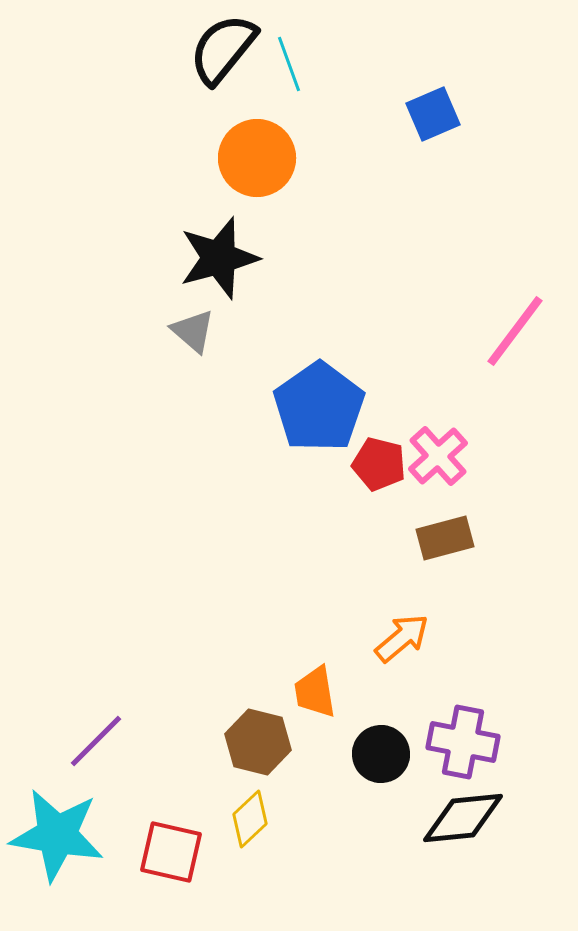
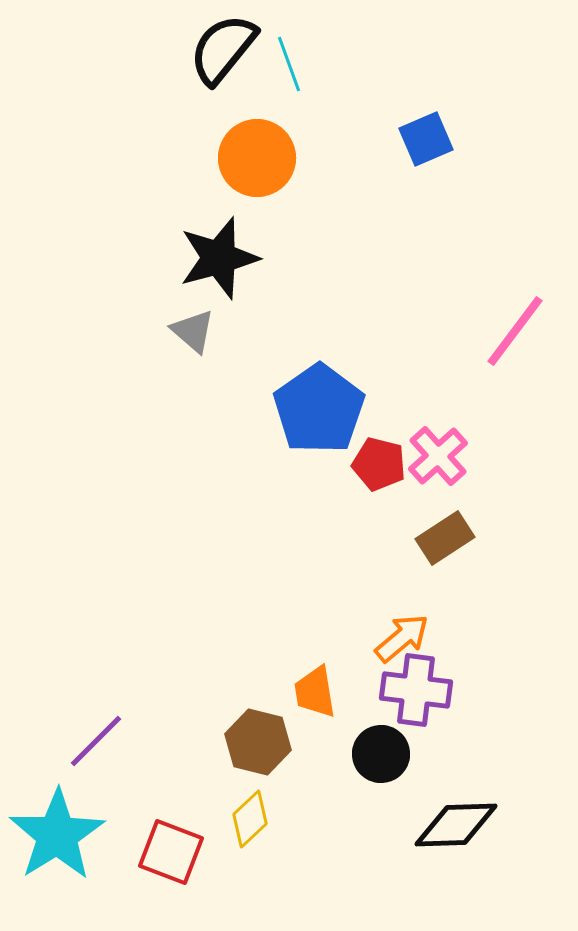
blue square: moved 7 px left, 25 px down
blue pentagon: moved 2 px down
brown rectangle: rotated 18 degrees counterclockwise
purple cross: moved 47 px left, 52 px up; rotated 4 degrees counterclockwise
black diamond: moved 7 px left, 7 px down; rotated 4 degrees clockwise
cyan star: rotated 30 degrees clockwise
red square: rotated 8 degrees clockwise
